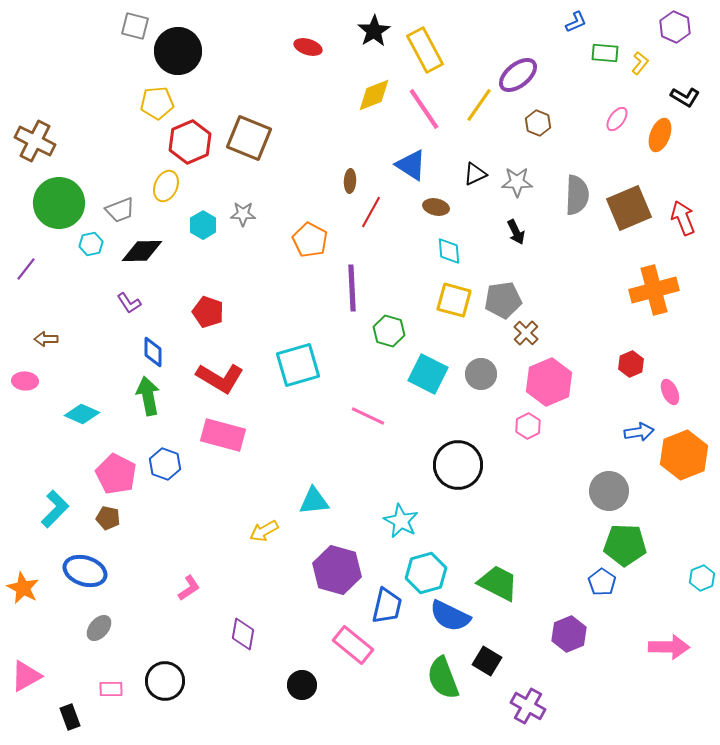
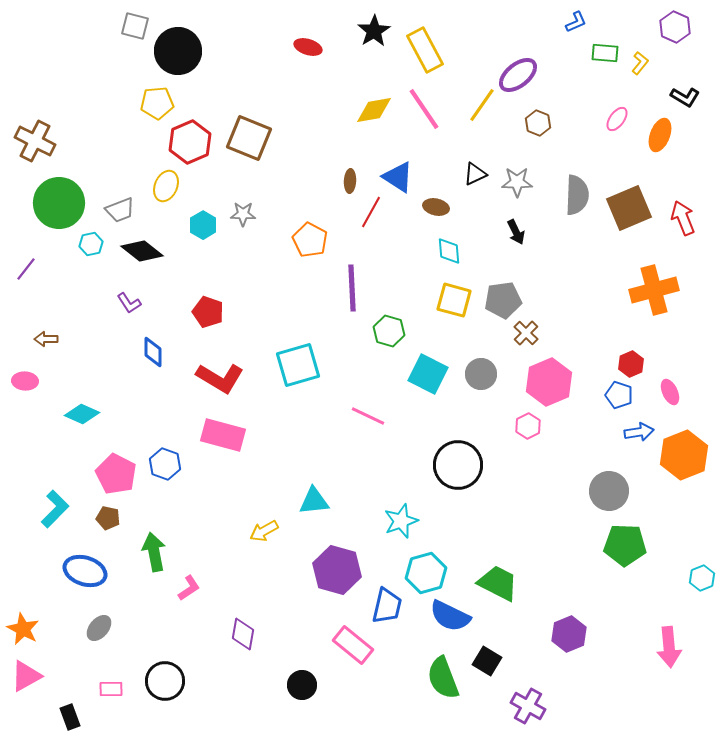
yellow diamond at (374, 95): moved 15 px down; rotated 12 degrees clockwise
yellow line at (479, 105): moved 3 px right
blue triangle at (411, 165): moved 13 px left, 12 px down
black diamond at (142, 251): rotated 39 degrees clockwise
green arrow at (148, 396): moved 6 px right, 156 px down
cyan star at (401, 521): rotated 24 degrees clockwise
blue pentagon at (602, 582): moved 17 px right, 187 px up; rotated 16 degrees counterclockwise
orange star at (23, 588): moved 41 px down
pink arrow at (669, 647): rotated 84 degrees clockwise
